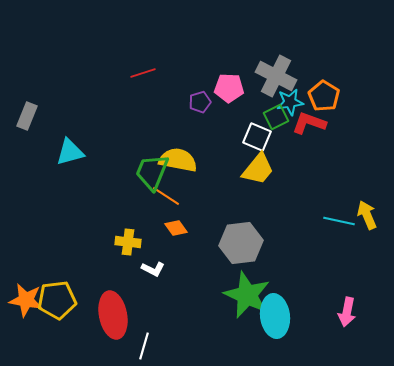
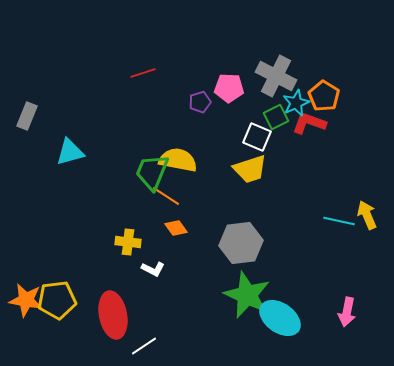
cyan star: moved 6 px right, 1 px down; rotated 16 degrees counterclockwise
yellow trapezoid: moved 8 px left; rotated 33 degrees clockwise
cyan ellipse: moved 5 px right, 2 px down; rotated 48 degrees counterclockwise
white line: rotated 40 degrees clockwise
